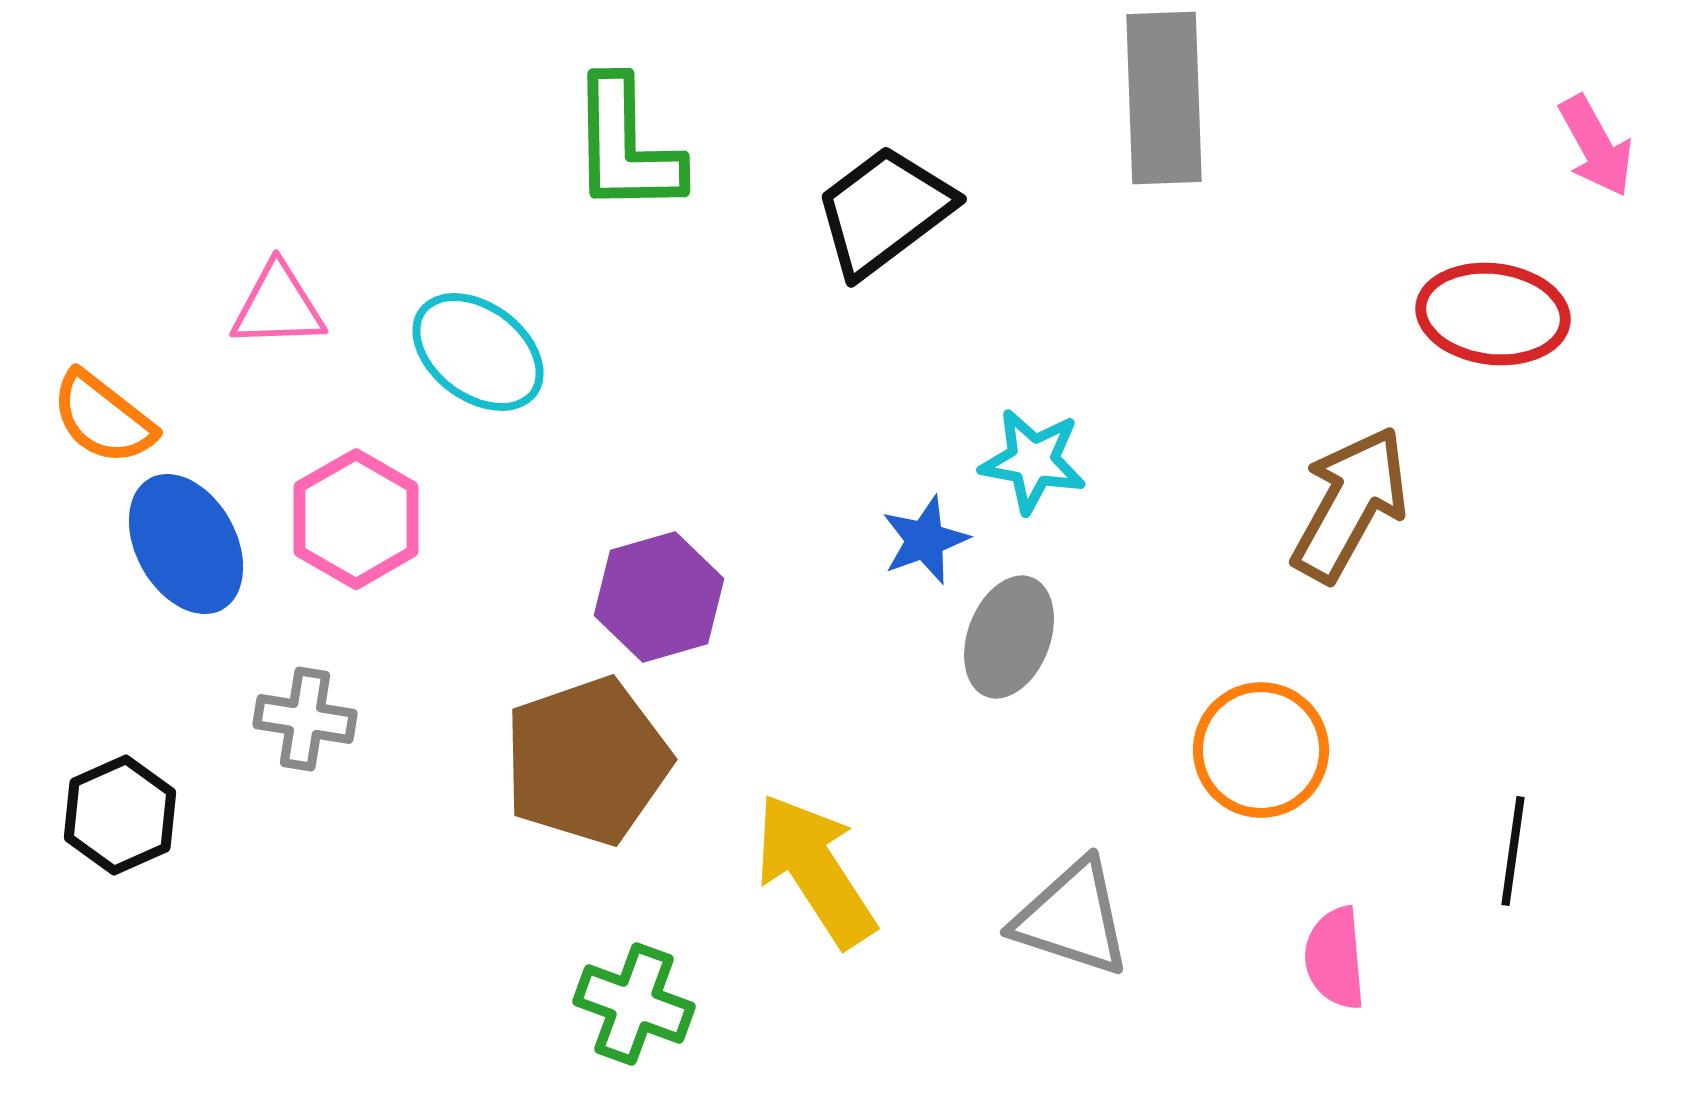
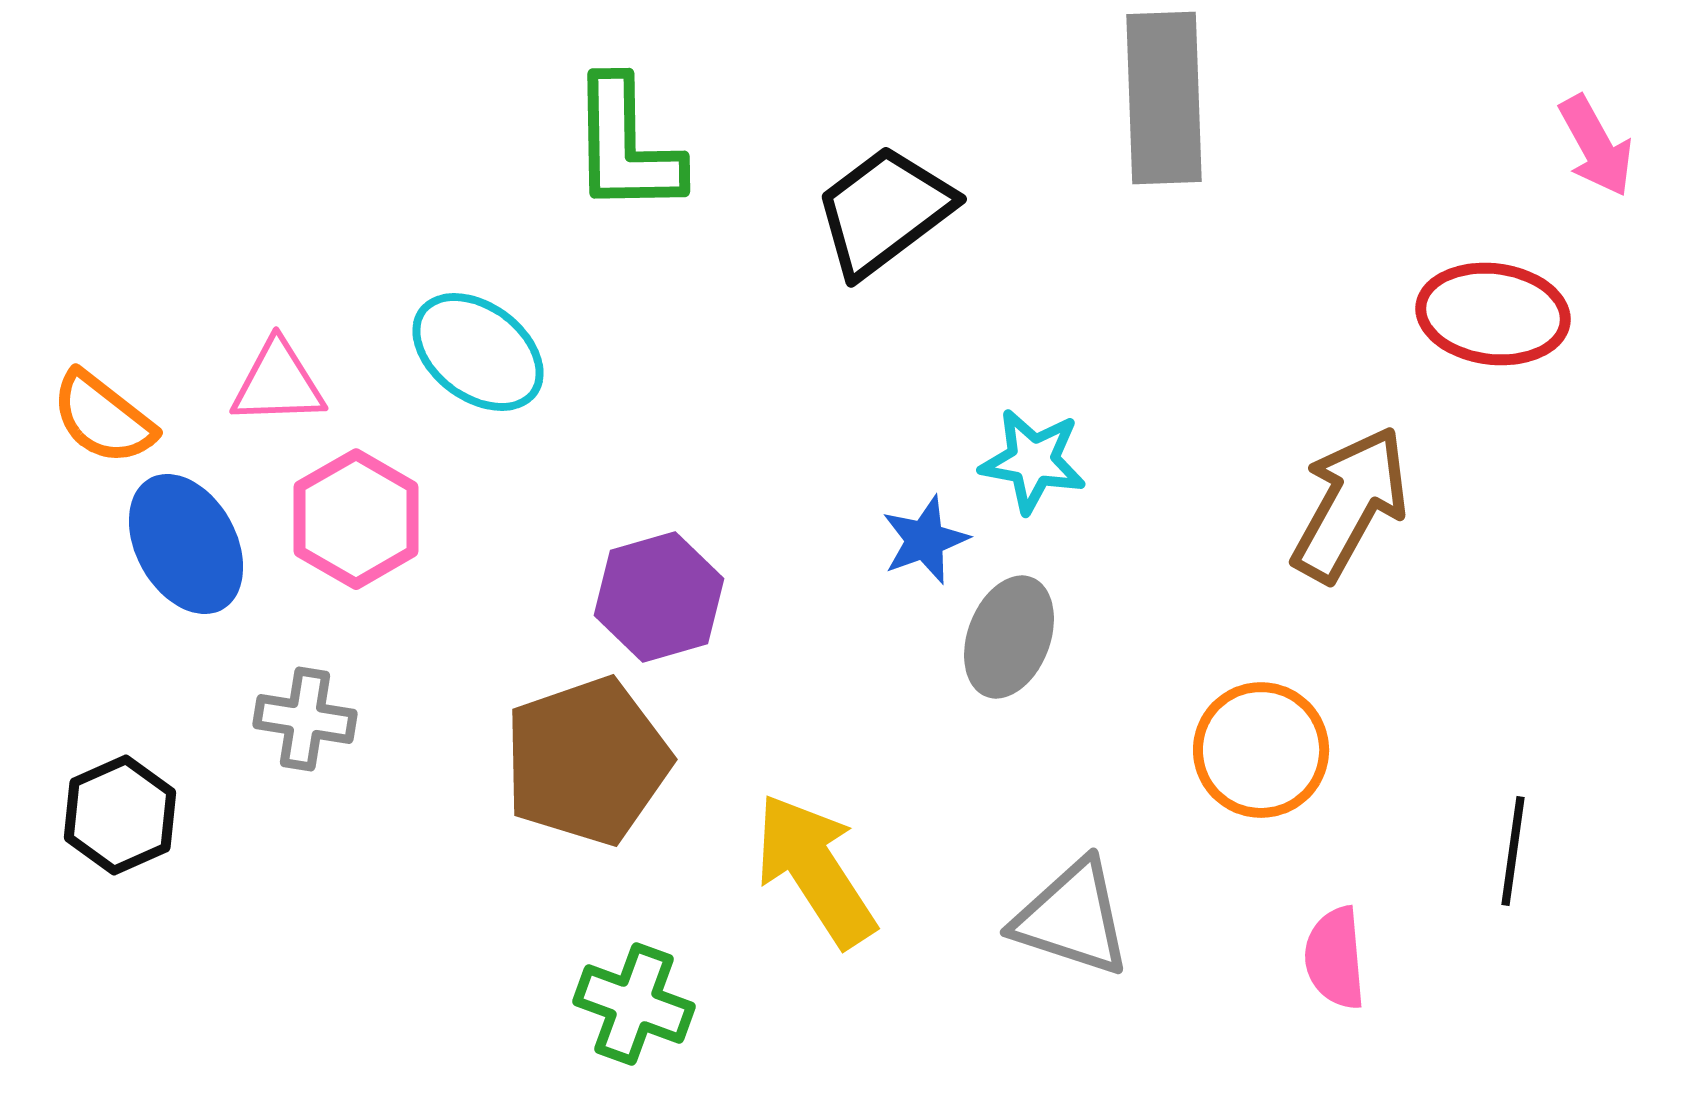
pink triangle: moved 77 px down
